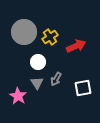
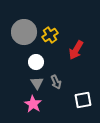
yellow cross: moved 2 px up
red arrow: moved 4 px down; rotated 144 degrees clockwise
white circle: moved 2 px left
gray arrow: moved 3 px down; rotated 56 degrees counterclockwise
white square: moved 12 px down
pink star: moved 15 px right, 8 px down
